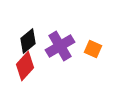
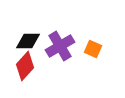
black diamond: rotated 40 degrees clockwise
